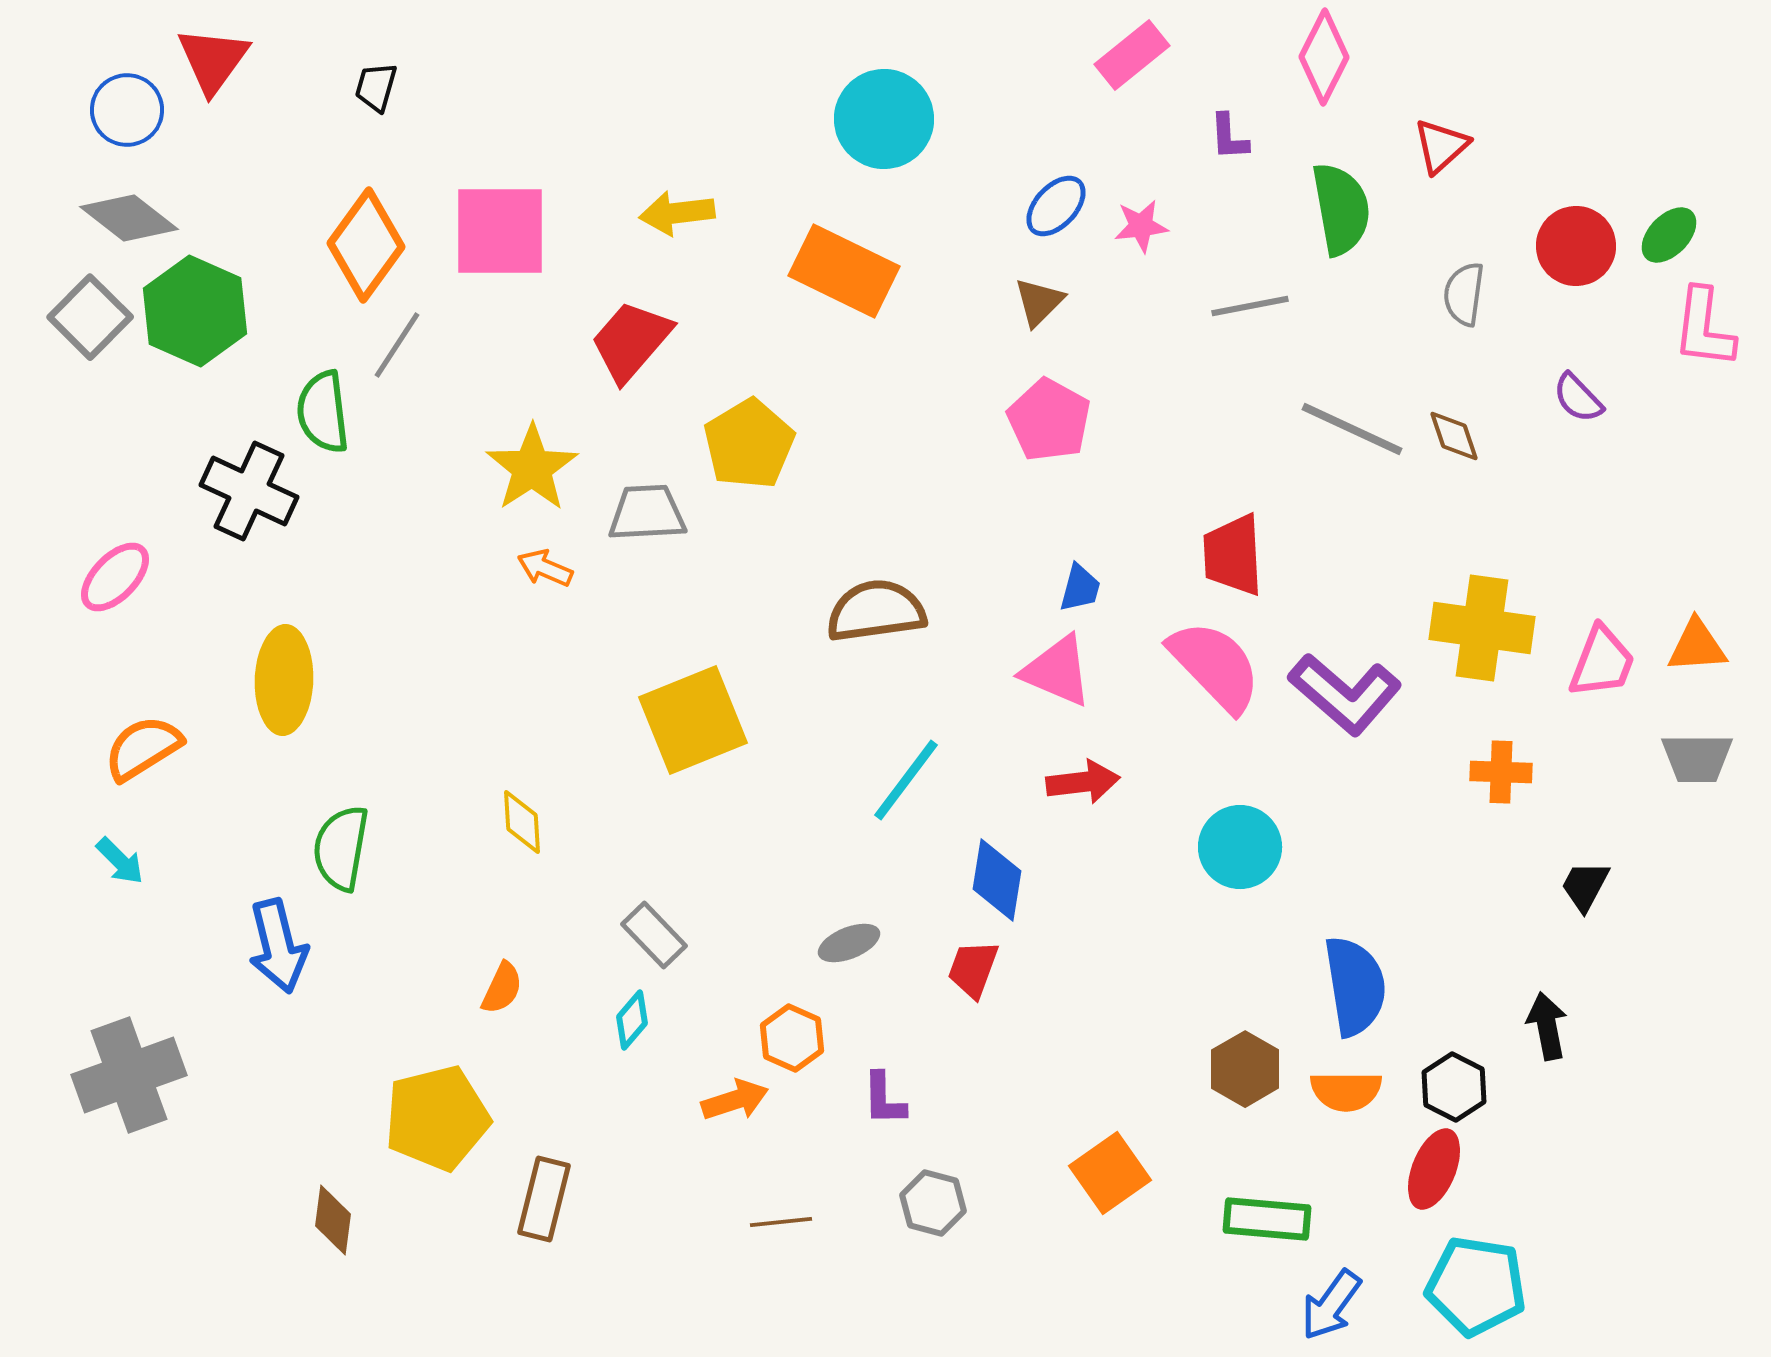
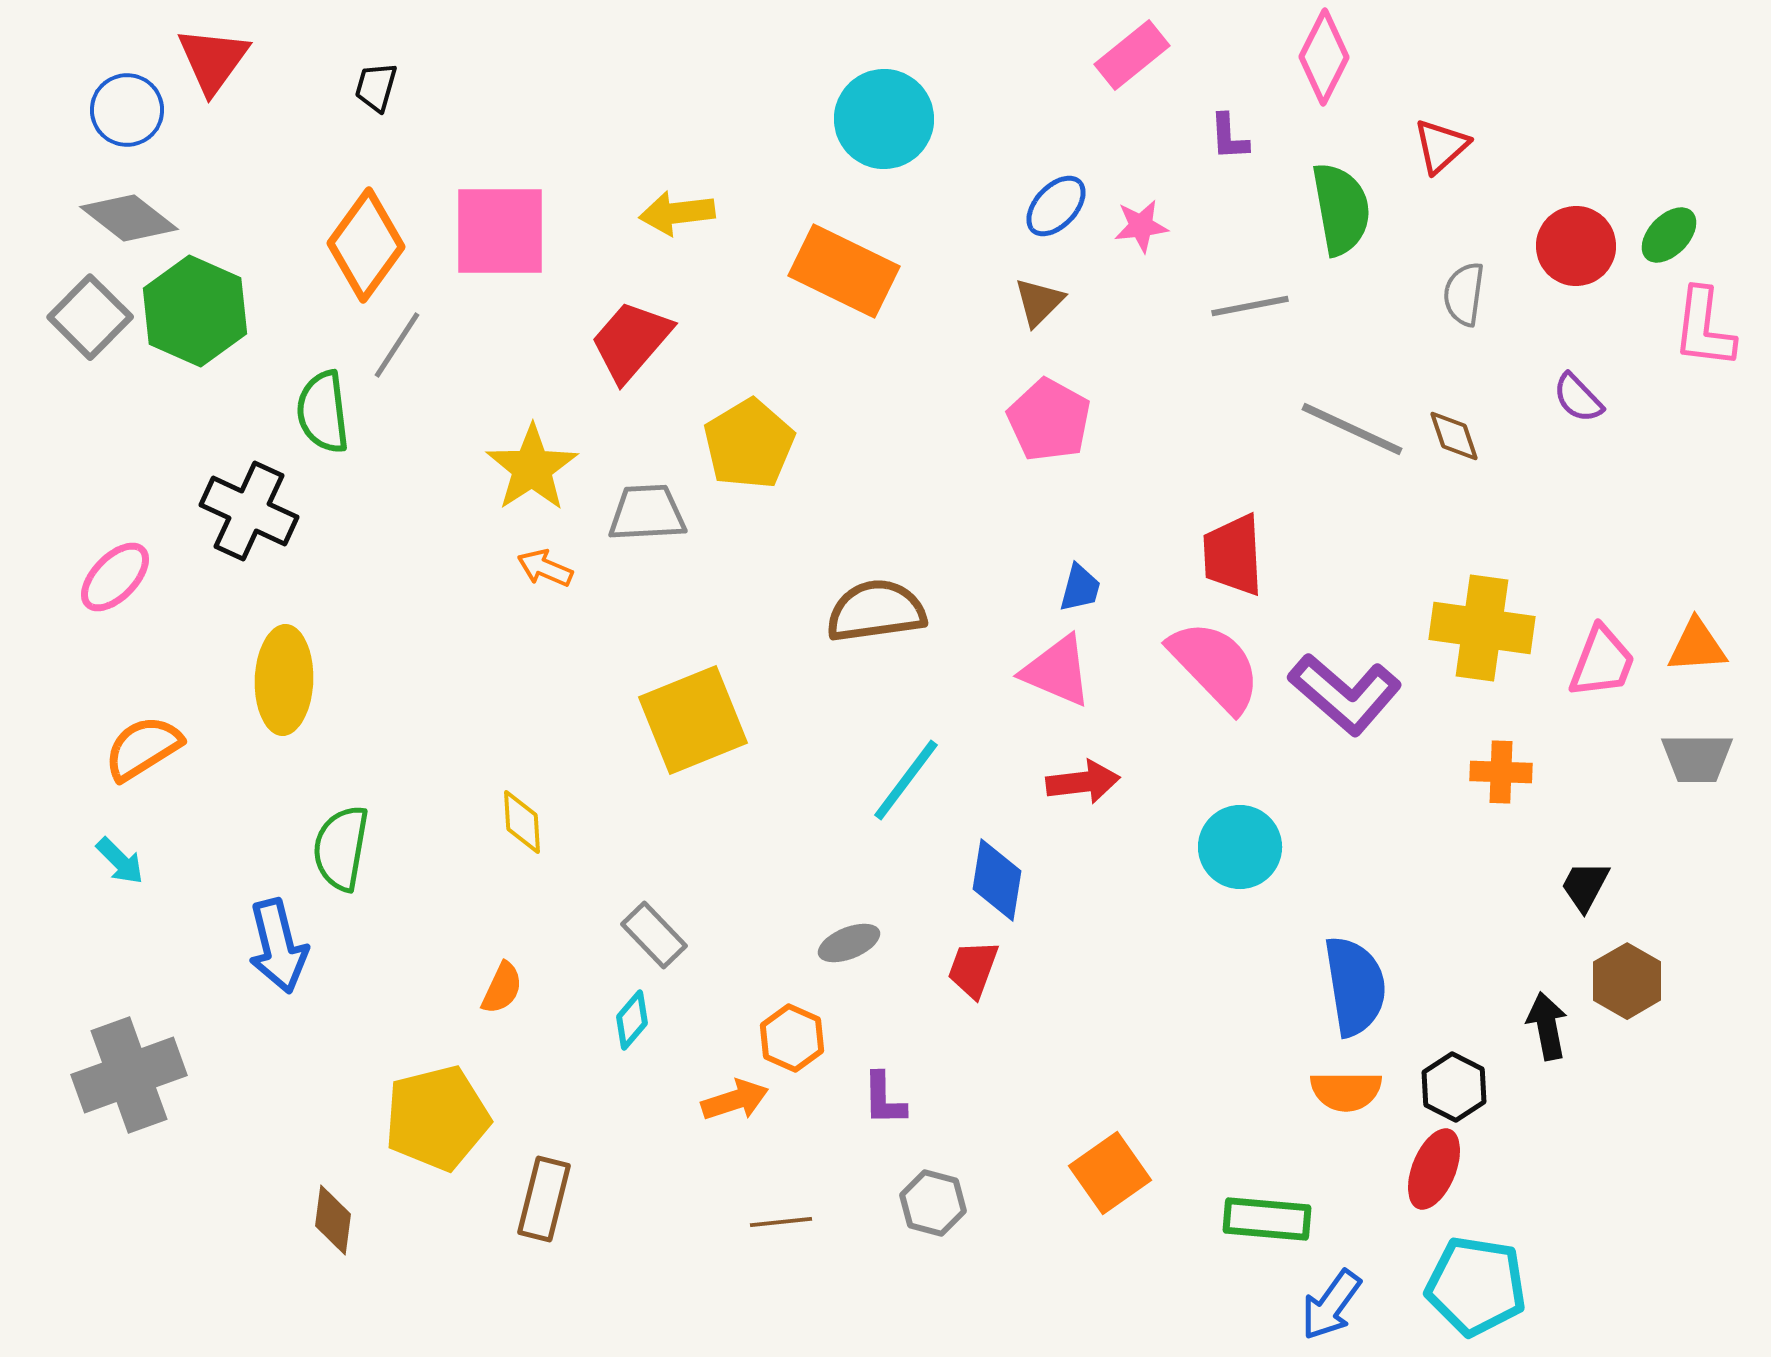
black cross at (249, 491): moved 20 px down
brown hexagon at (1245, 1069): moved 382 px right, 88 px up
